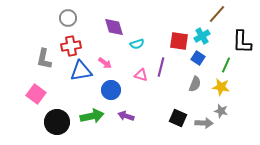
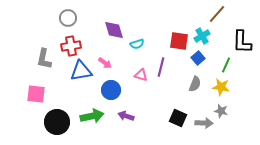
purple diamond: moved 3 px down
blue square: rotated 16 degrees clockwise
pink square: rotated 30 degrees counterclockwise
